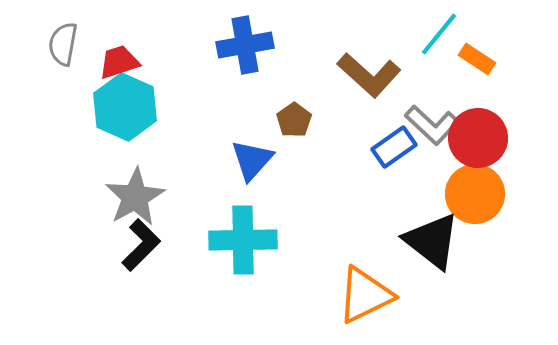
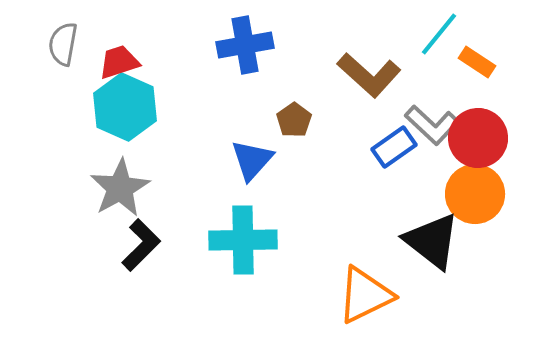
orange rectangle: moved 3 px down
gray star: moved 15 px left, 9 px up
